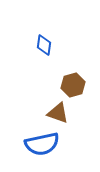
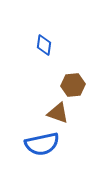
brown hexagon: rotated 10 degrees clockwise
